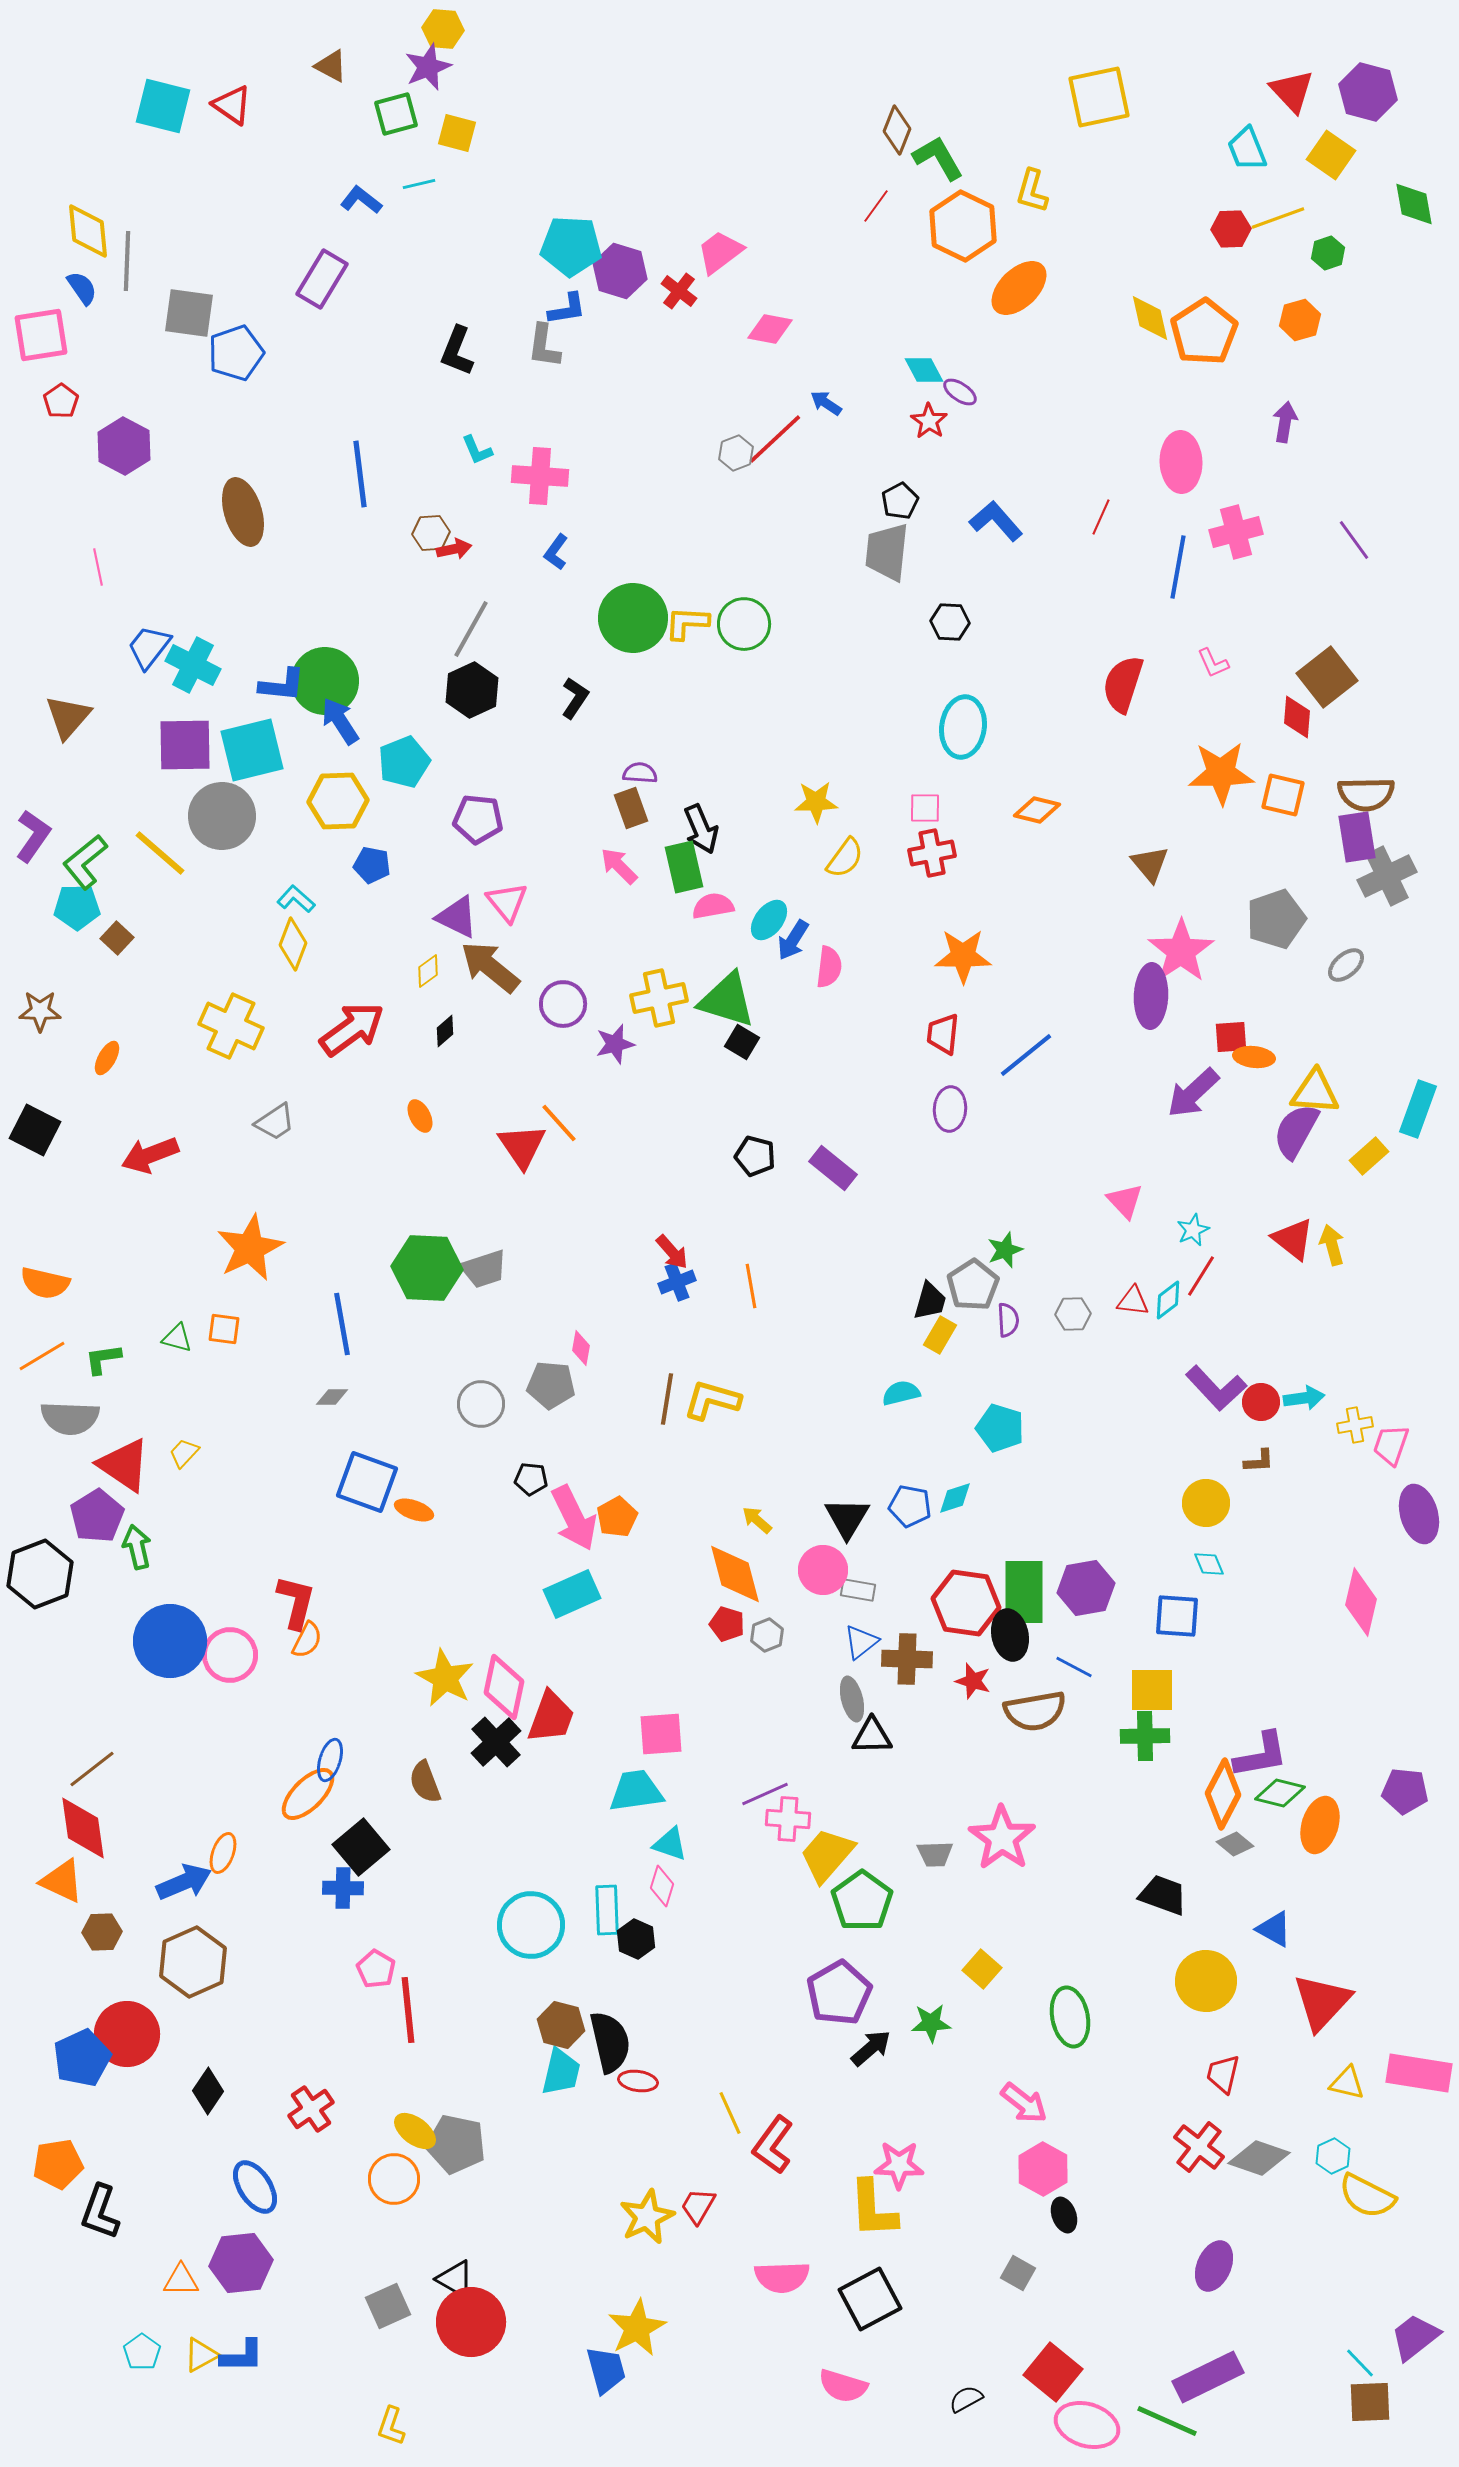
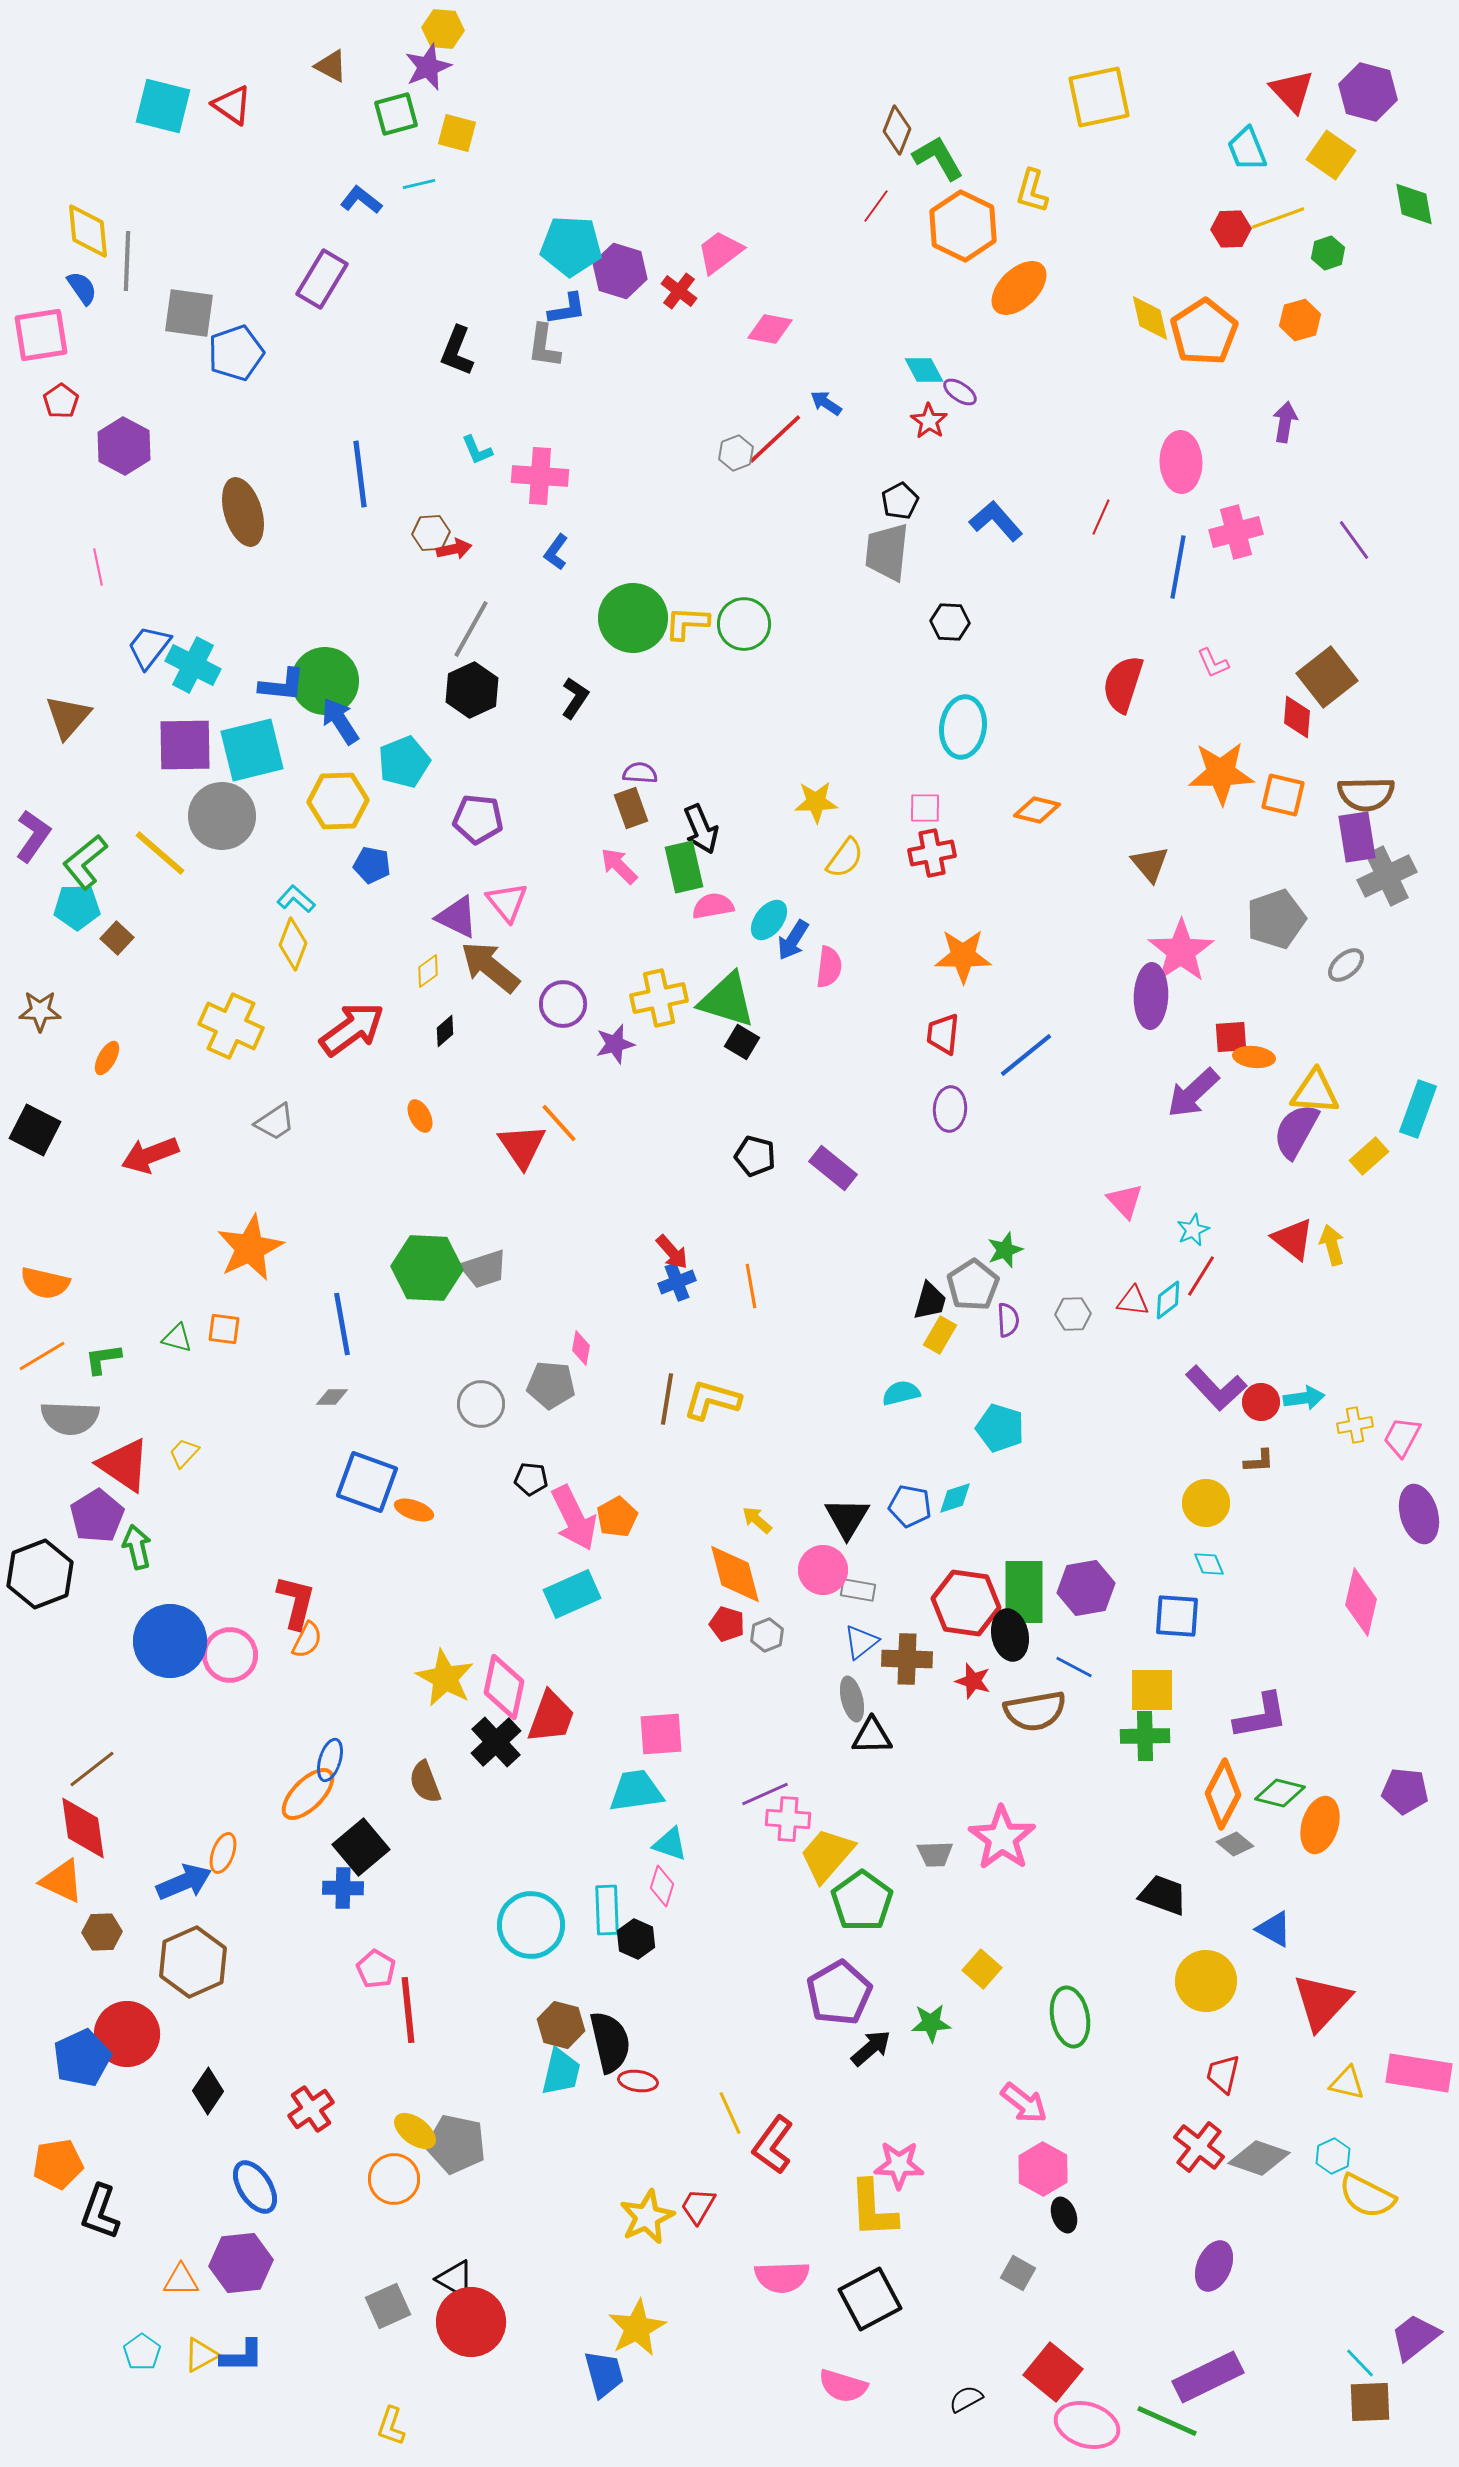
pink trapezoid at (1391, 1445): moved 11 px right, 8 px up; rotated 9 degrees clockwise
purple L-shape at (1261, 1755): moved 39 px up
blue trapezoid at (606, 2370): moved 2 px left, 4 px down
